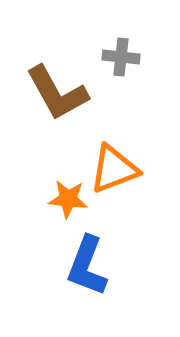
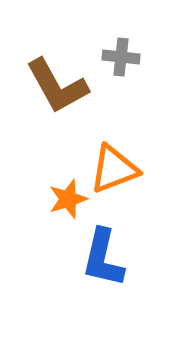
brown L-shape: moved 7 px up
orange star: rotated 24 degrees counterclockwise
blue L-shape: moved 16 px right, 8 px up; rotated 8 degrees counterclockwise
